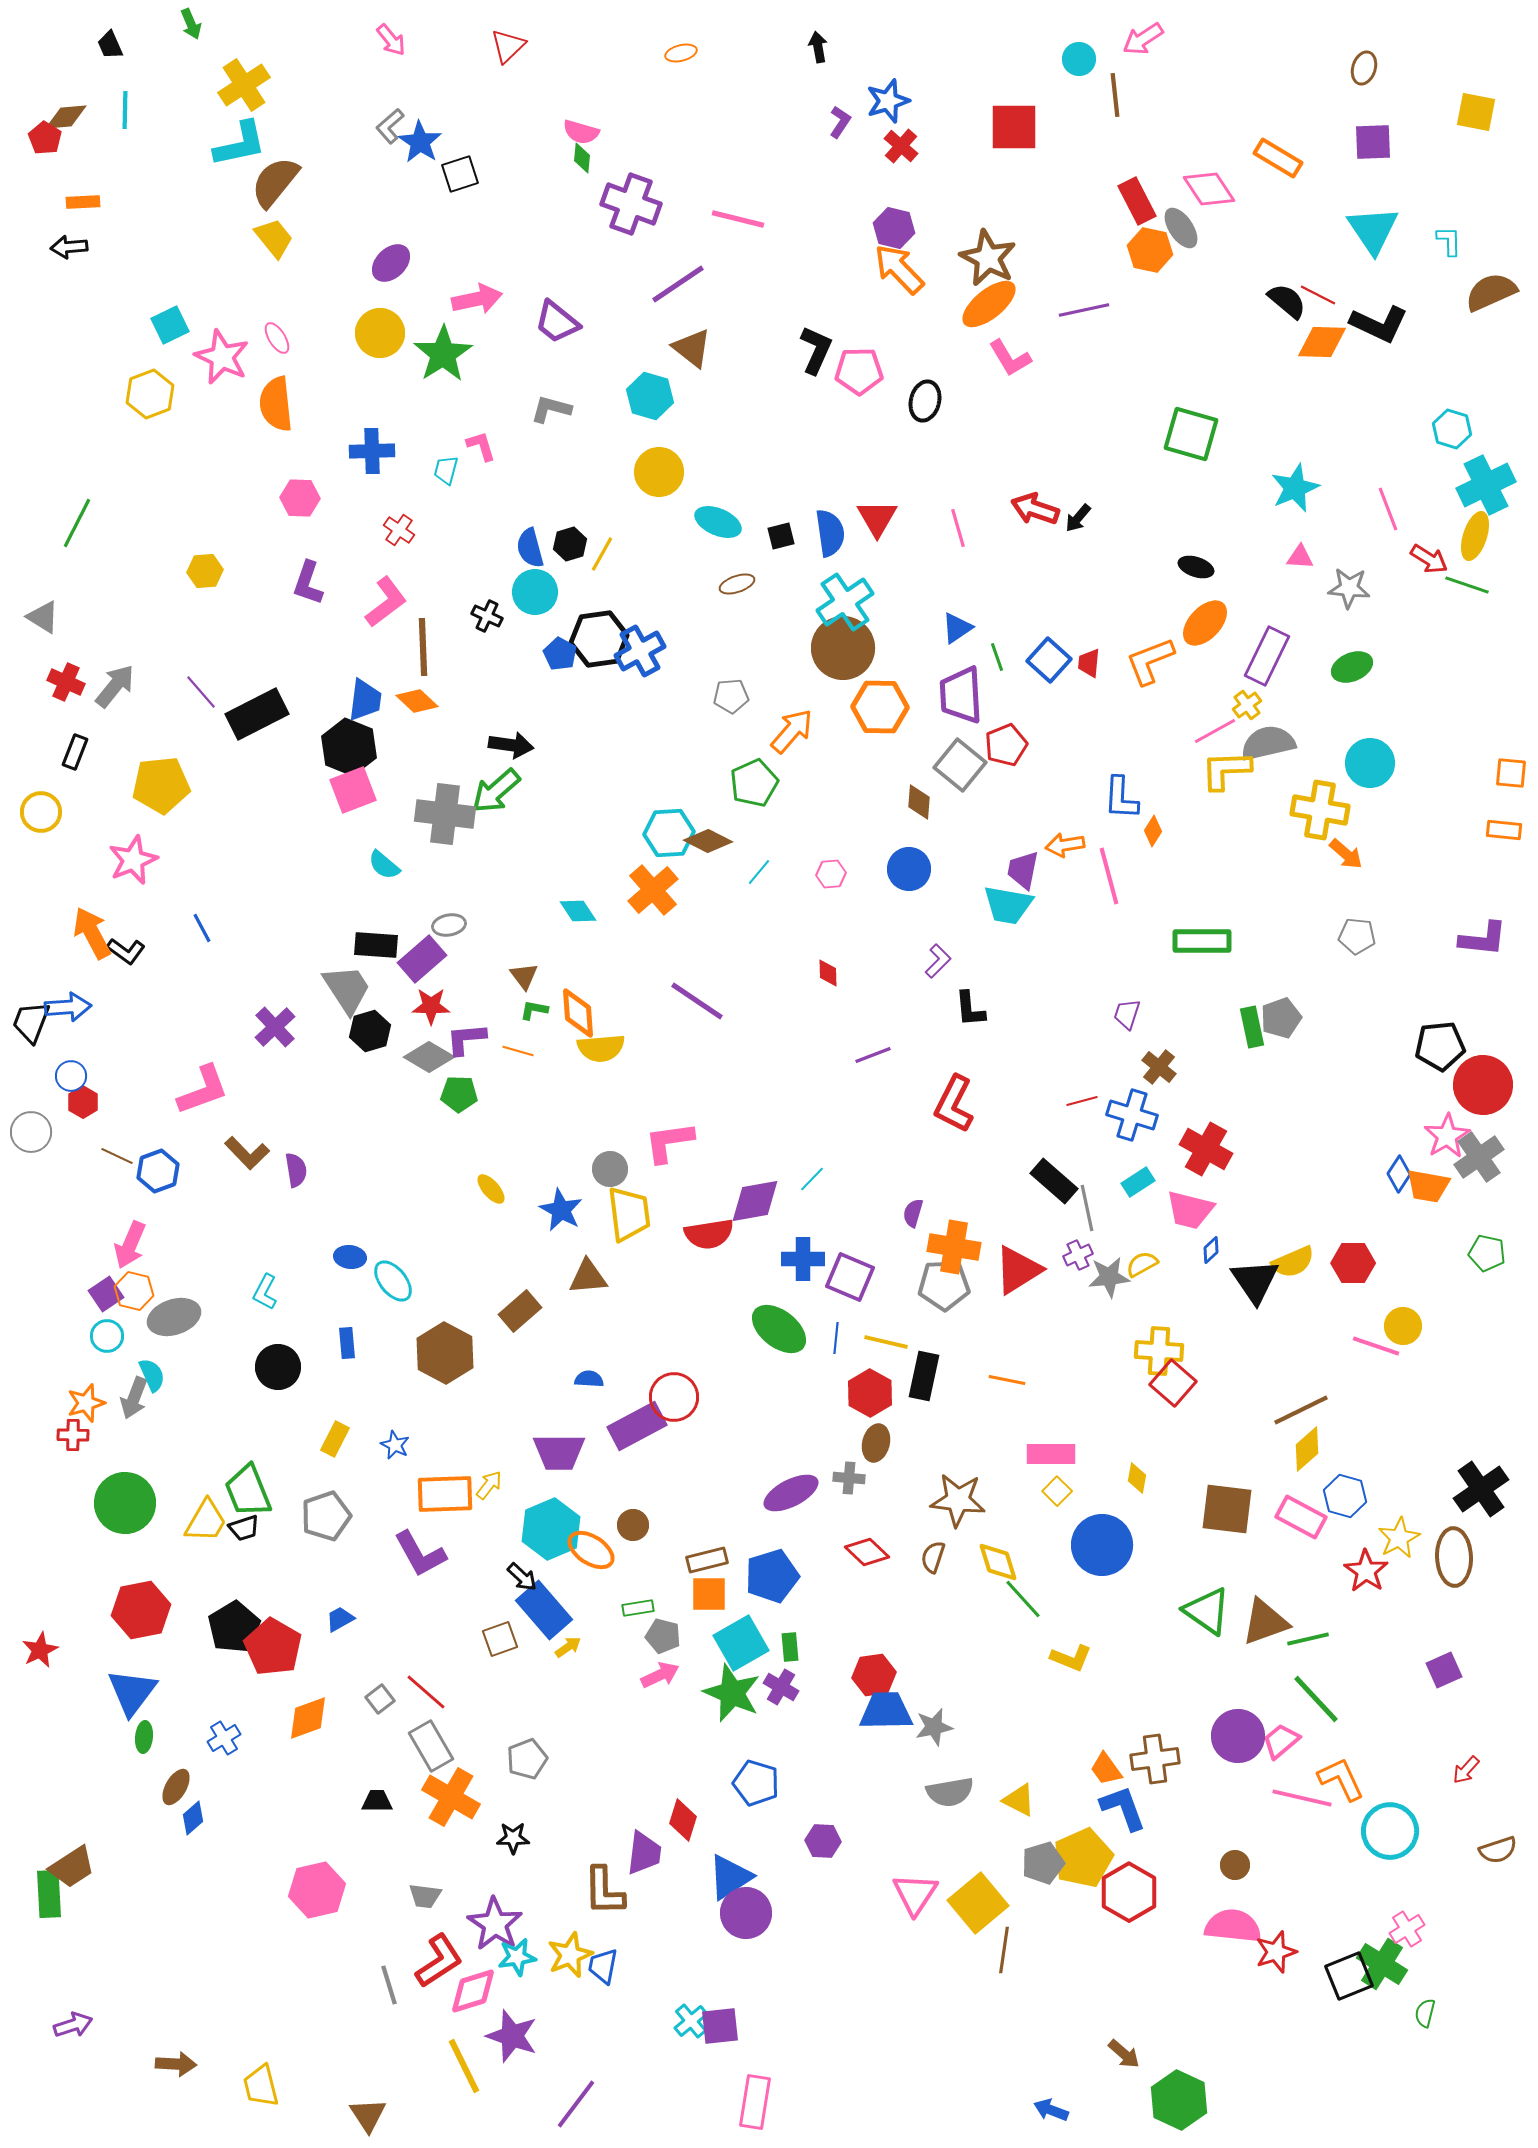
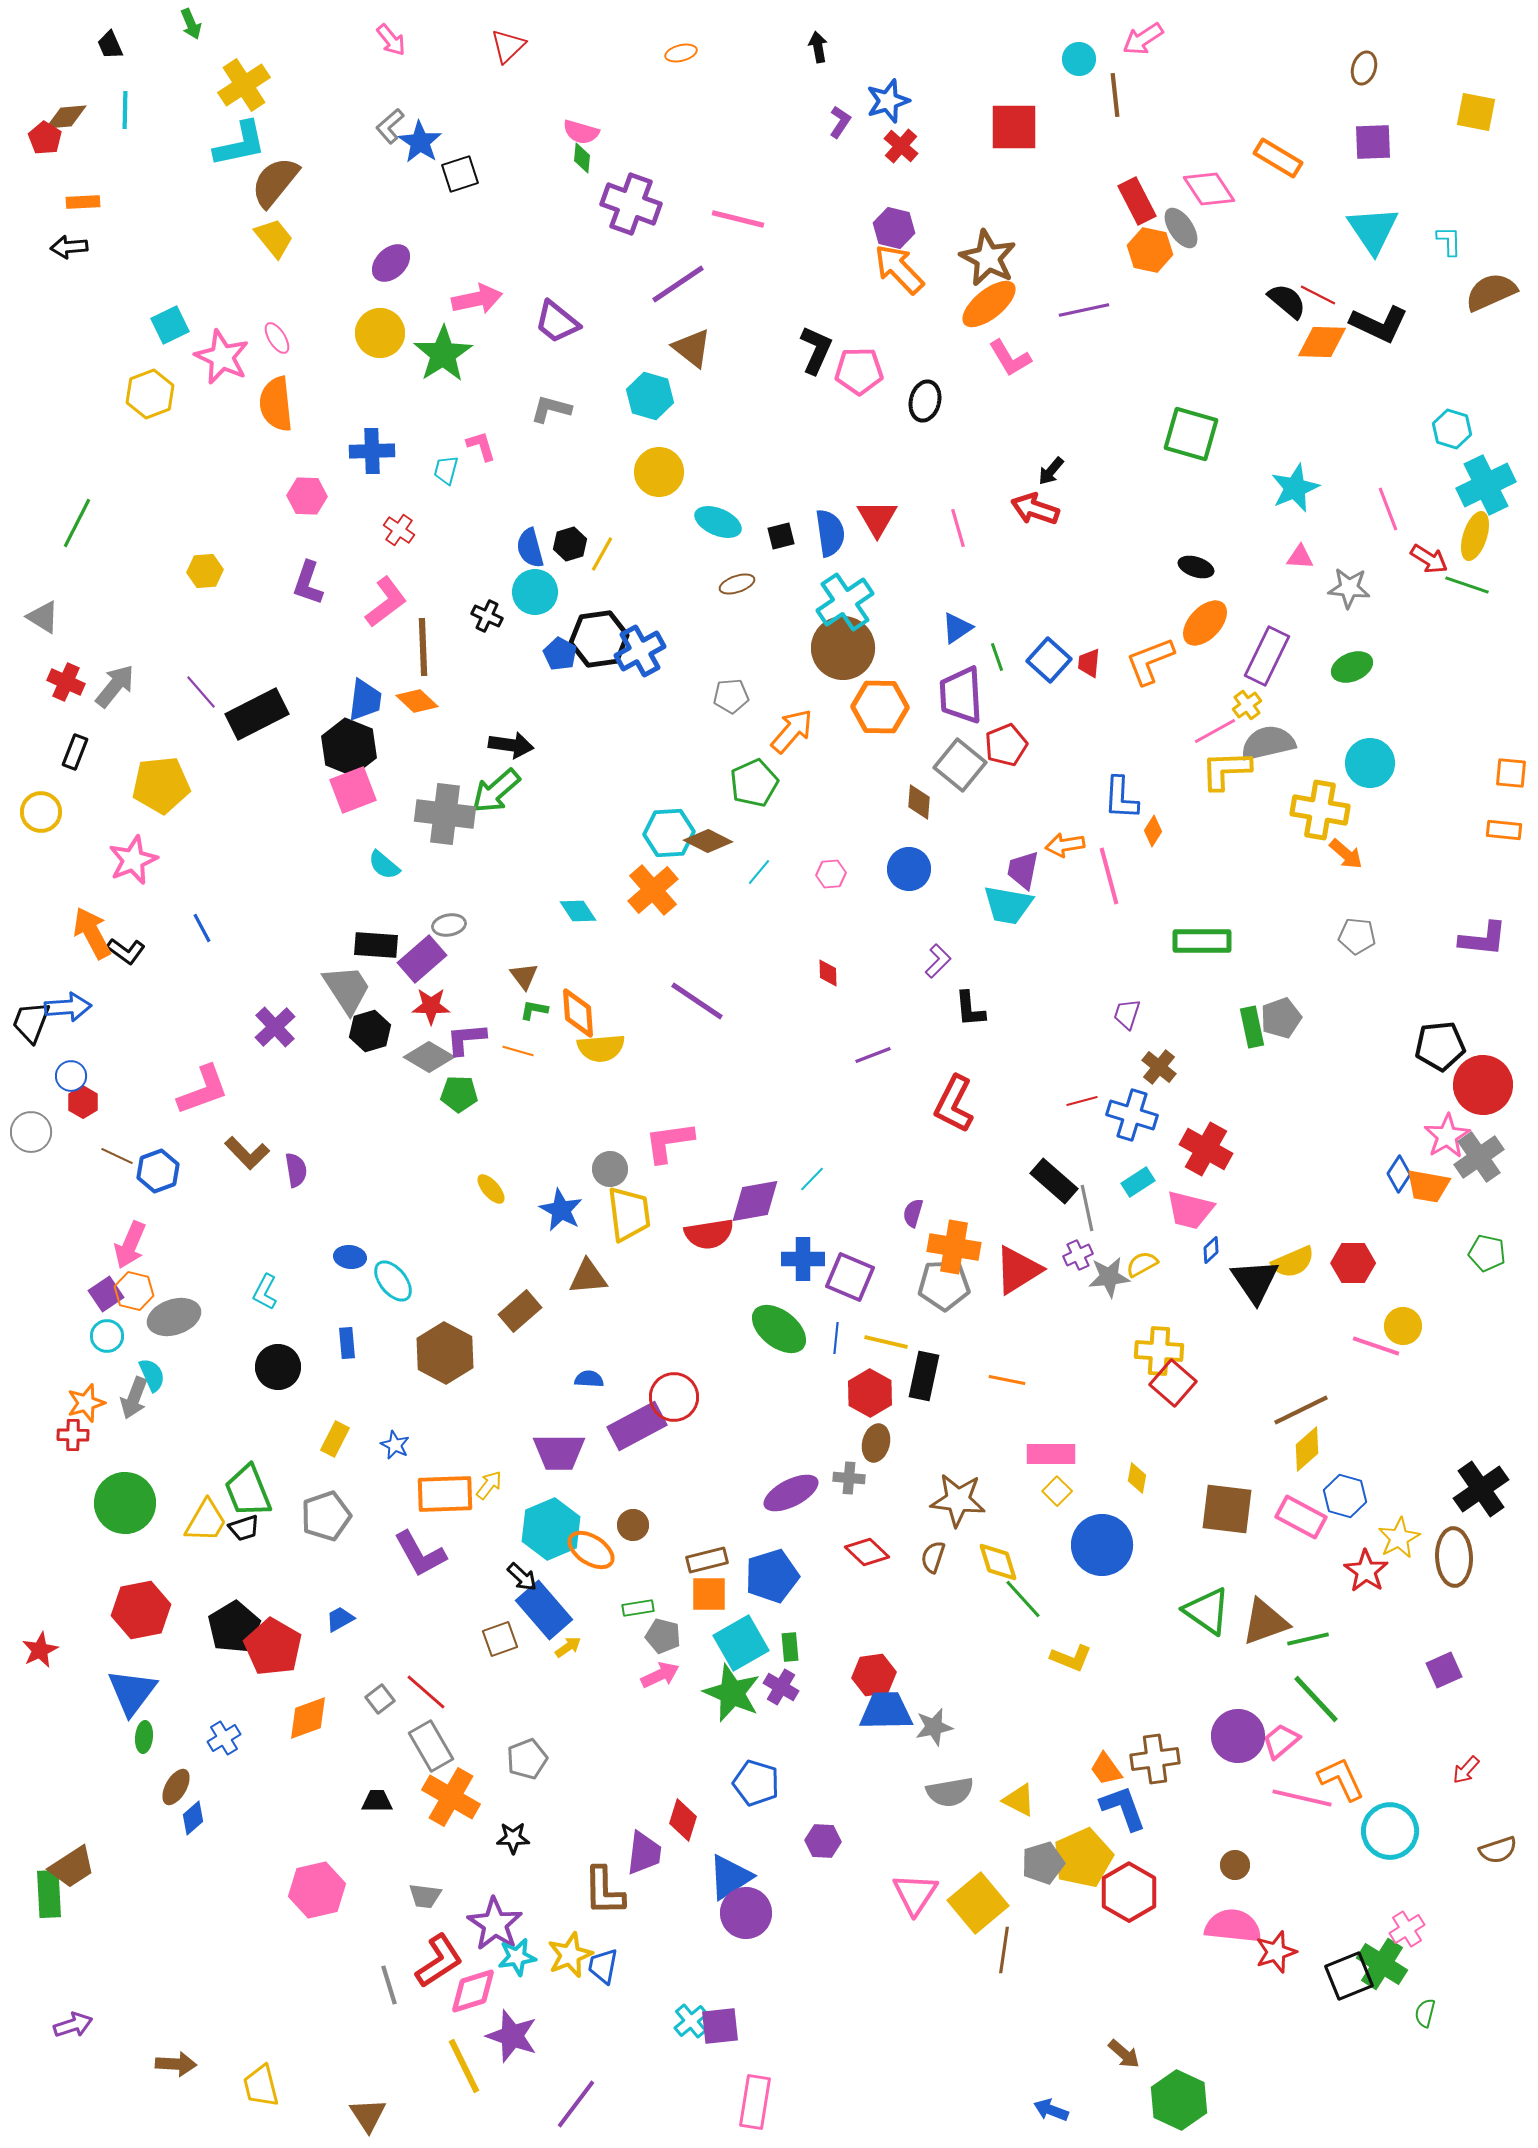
pink hexagon at (300, 498): moved 7 px right, 2 px up
black arrow at (1078, 518): moved 27 px left, 47 px up
